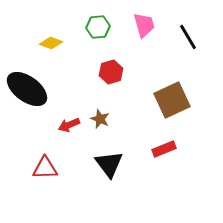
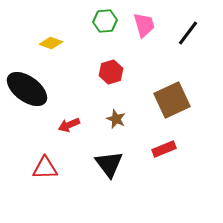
green hexagon: moved 7 px right, 6 px up
black line: moved 4 px up; rotated 68 degrees clockwise
brown star: moved 16 px right
